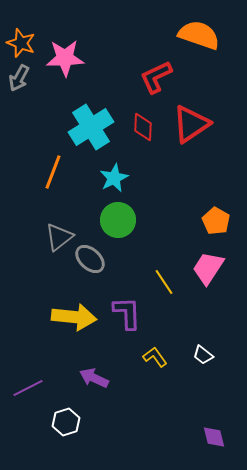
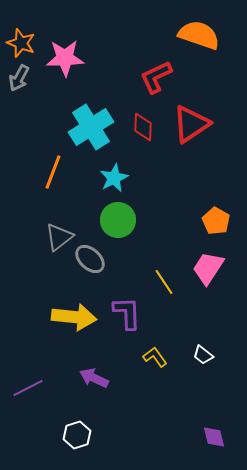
white hexagon: moved 11 px right, 13 px down
